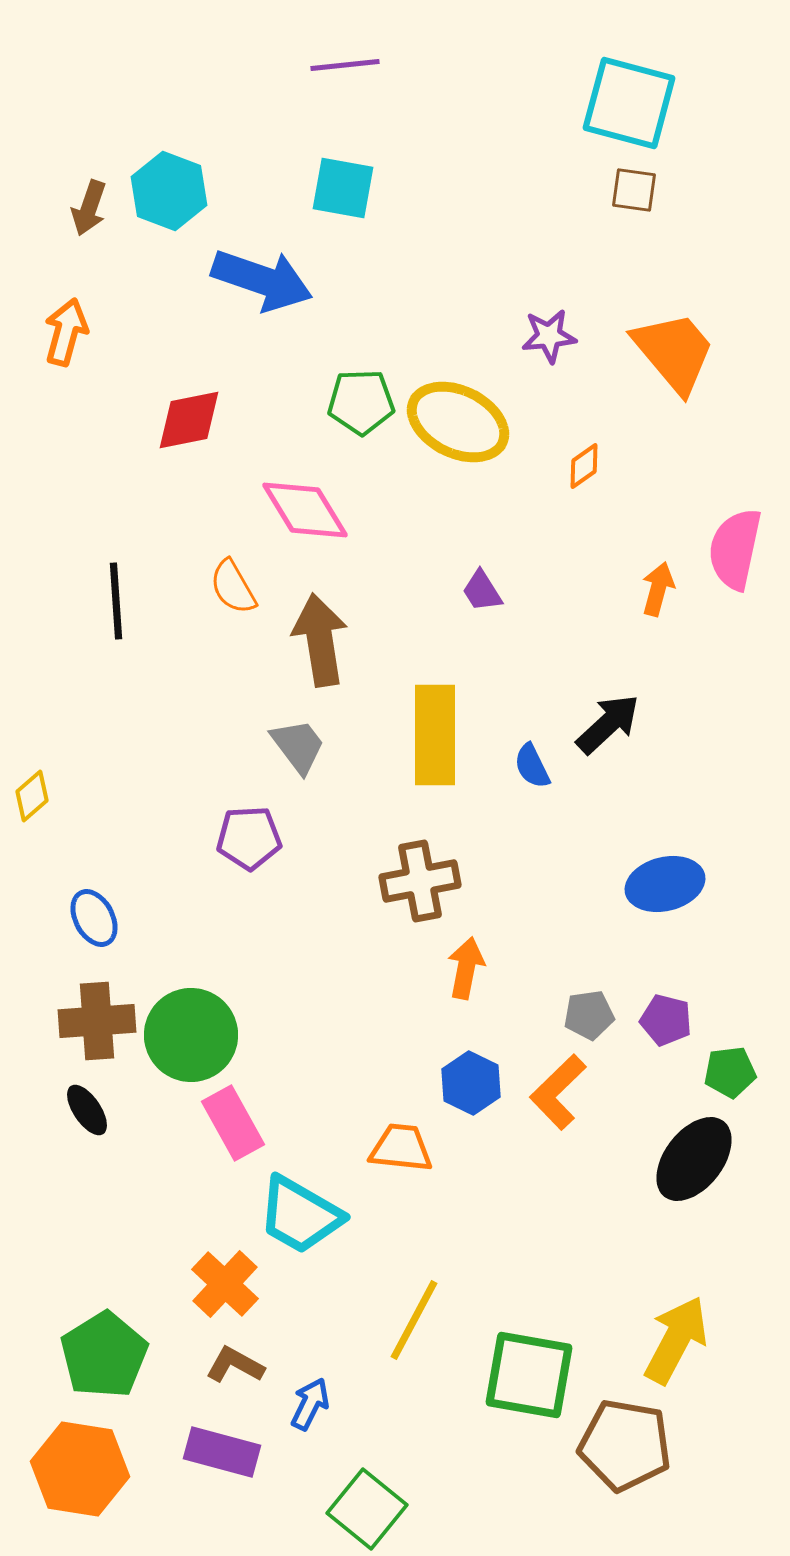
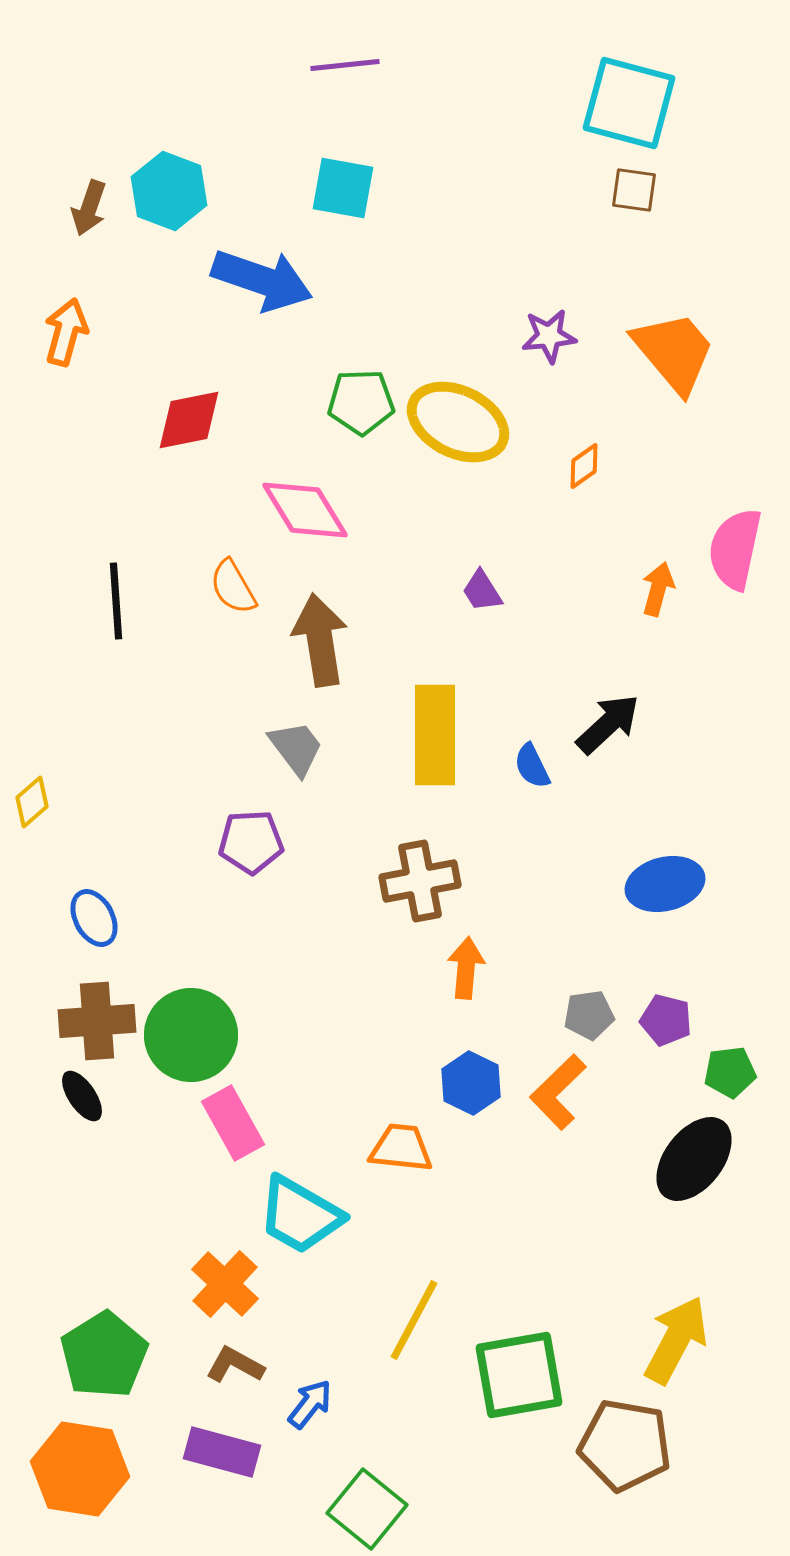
gray trapezoid at (298, 746): moved 2 px left, 2 px down
yellow diamond at (32, 796): moved 6 px down
purple pentagon at (249, 838): moved 2 px right, 4 px down
orange arrow at (466, 968): rotated 6 degrees counterclockwise
black ellipse at (87, 1110): moved 5 px left, 14 px up
green square at (529, 1375): moved 10 px left; rotated 20 degrees counterclockwise
blue arrow at (310, 1404): rotated 12 degrees clockwise
